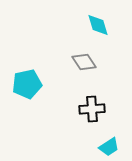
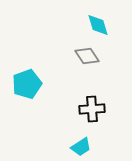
gray diamond: moved 3 px right, 6 px up
cyan pentagon: rotated 8 degrees counterclockwise
cyan trapezoid: moved 28 px left
